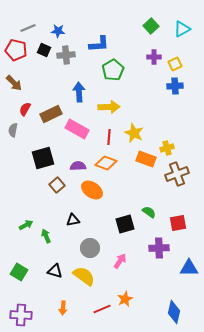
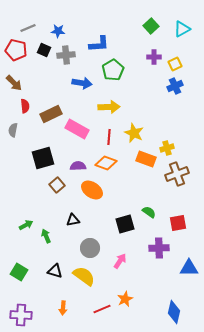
blue cross at (175, 86): rotated 21 degrees counterclockwise
blue arrow at (79, 92): moved 3 px right, 9 px up; rotated 102 degrees clockwise
red semicircle at (25, 109): moved 3 px up; rotated 144 degrees clockwise
